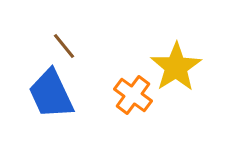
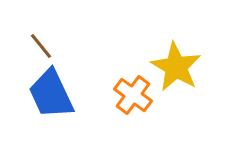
brown line: moved 23 px left
yellow star: rotated 9 degrees counterclockwise
